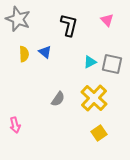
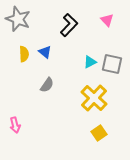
black L-shape: rotated 30 degrees clockwise
gray semicircle: moved 11 px left, 14 px up
